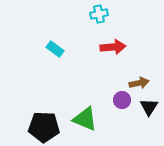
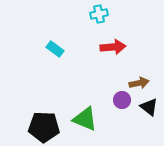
black triangle: rotated 24 degrees counterclockwise
